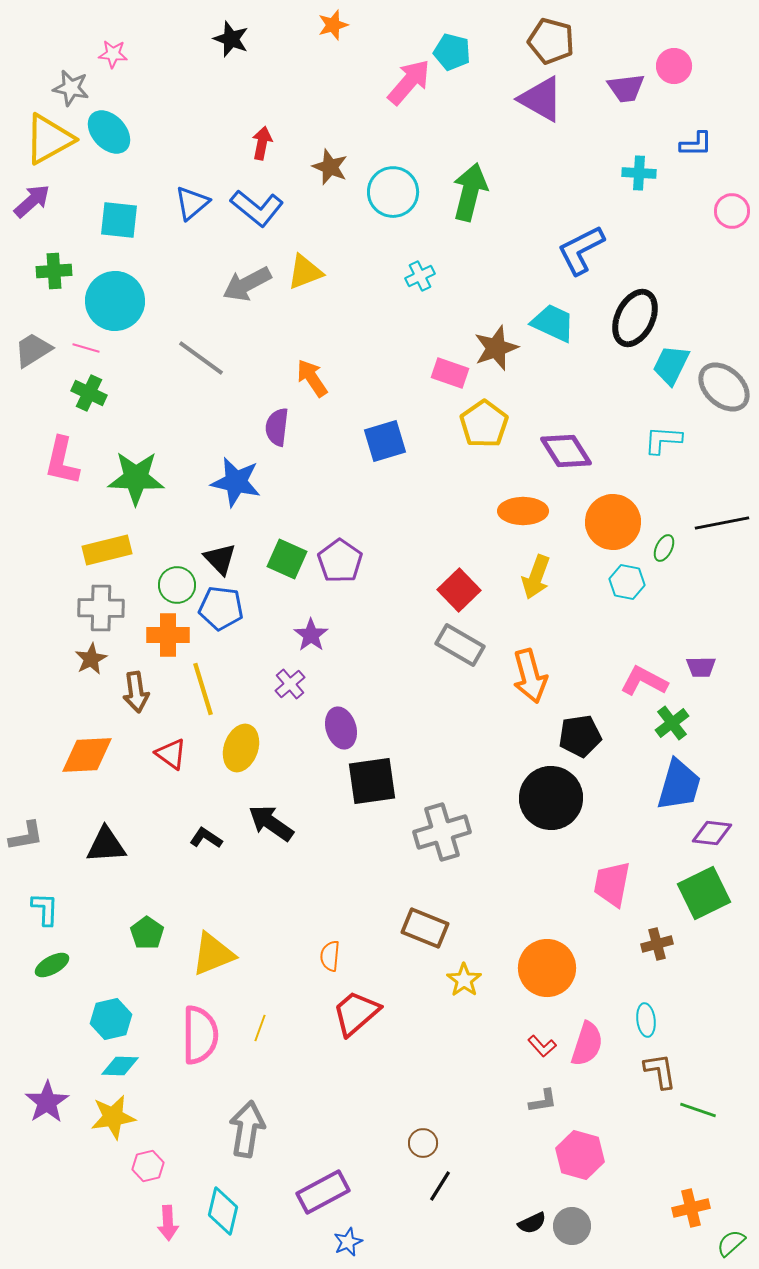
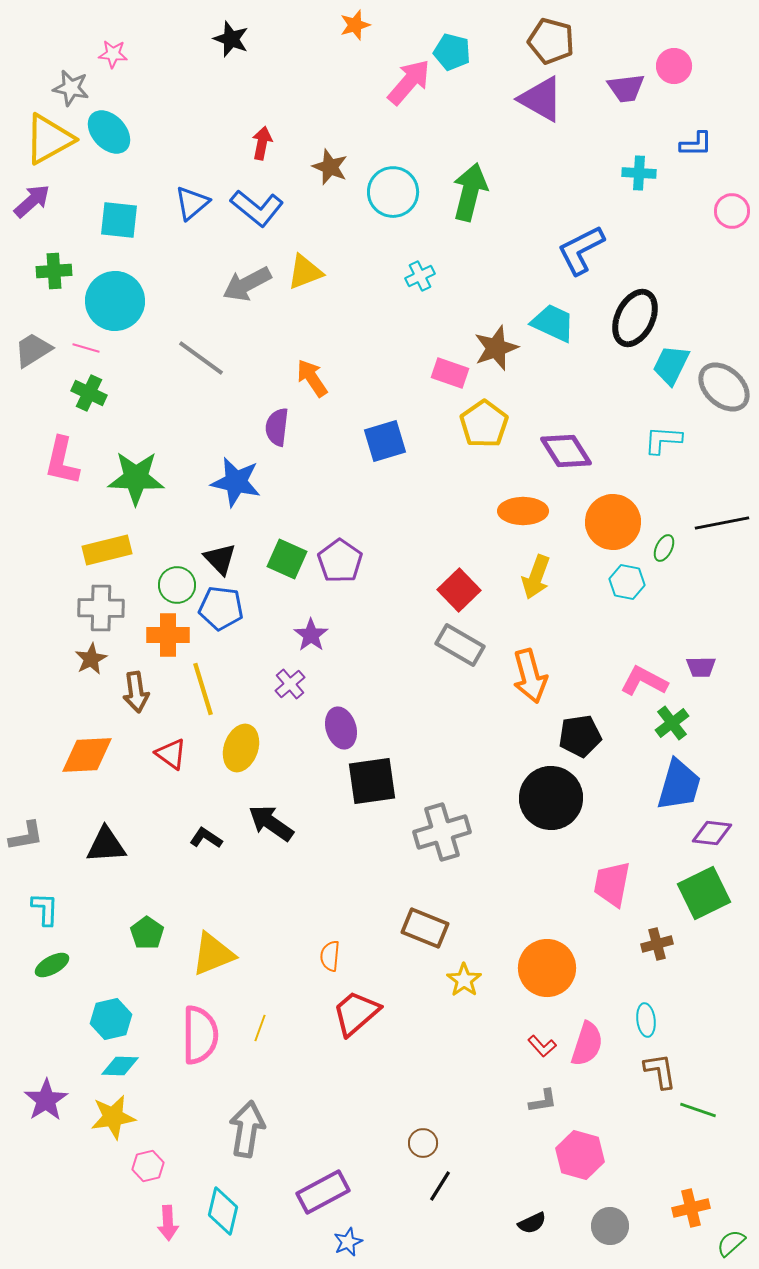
orange star at (333, 25): moved 22 px right
purple star at (47, 1102): moved 1 px left, 2 px up
gray circle at (572, 1226): moved 38 px right
